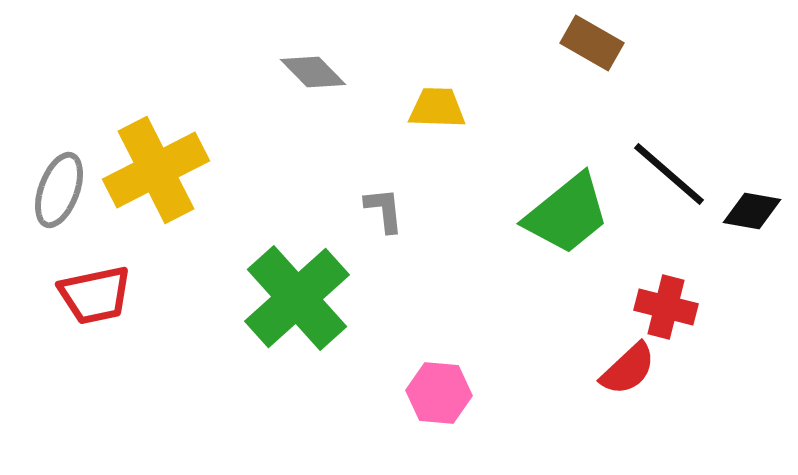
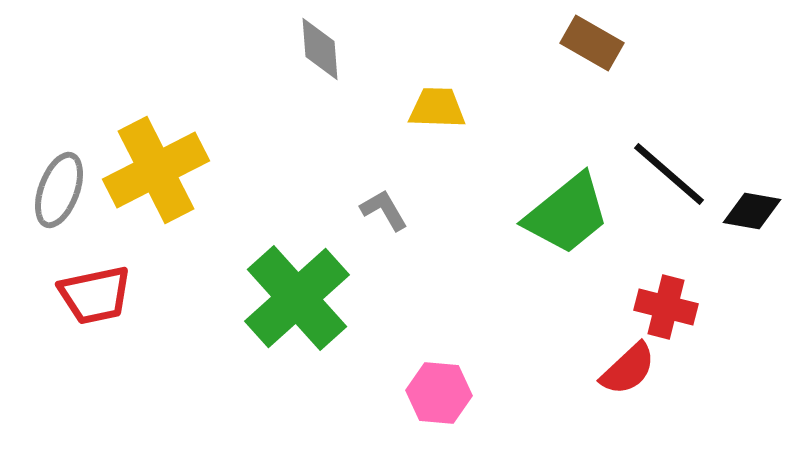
gray diamond: moved 7 px right, 23 px up; rotated 40 degrees clockwise
gray L-shape: rotated 24 degrees counterclockwise
